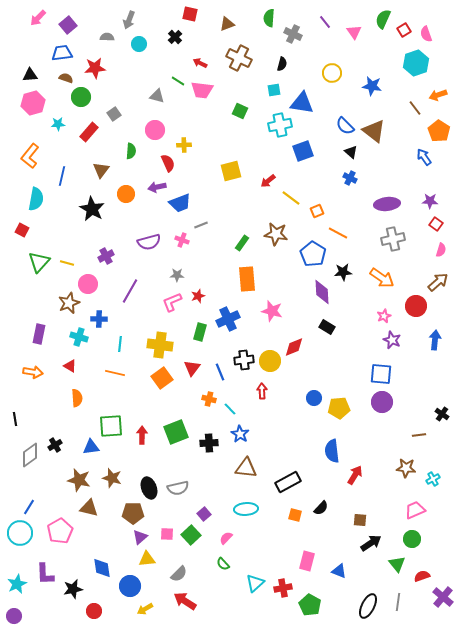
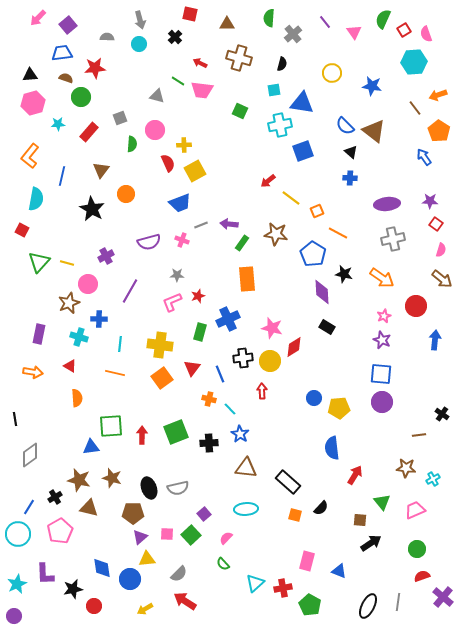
gray arrow at (129, 20): moved 11 px right; rotated 36 degrees counterclockwise
brown triangle at (227, 24): rotated 21 degrees clockwise
gray cross at (293, 34): rotated 24 degrees clockwise
brown cross at (239, 58): rotated 10 degrees counterclockwise
cyan hexagon at (416, 63): moved 2 px left, 1 px up; rotated 15 degrees clockwise
gray square at (114, 114): moved 6 px right, 4 px down; rotated 16 degrees clockwise
green semicircle at (131, 151): moved 1 px right, 7 px up
yellow square at (231, 171): moved 36 px left; rotated 15 degrees counterclockwise
blue cross at (350, 178): rotated 24 degrees counterclockwise
purple arrow at (157, 187): moved 72 px right, 37 px down; rotated 18 degrees clockwise
black star at (343, 272): moved 1 px right, 2 px down; rotated 18 degrees clockwise
brown arrow at (438, 282): moved 4 px right, 3 px up; rotated 80 degrees clockwise
pink star at (272, 311): moved 17 px down
purple star at (392, 340): moved 10 px left
red diamond at (294, 347): rotated 10 degrees counterclockwise
black cross at (244, 360): moved 1 px left, 2 px up
blue line at (220, 372): moved 2 px down
black cross at (55, 445): moved 52 px down
blue semicircle at (332, 451): moved 3 px up
black rectangle at (288, 482): rotated 70 degrees clockwise
cyan circle at (20, 533): moved 2 px left, 1 px down
green circle at (412, 539): moved 5 px right, 10 px down
green triangle at (397, 564): moved 15 px left, 62 px up
blue circle at (130, 586): moved 7 px up
red circle at (94, 611): moved 5 px up
